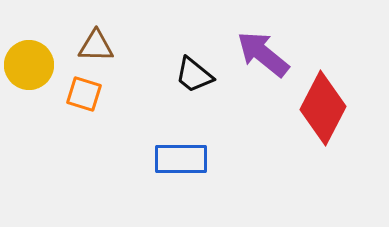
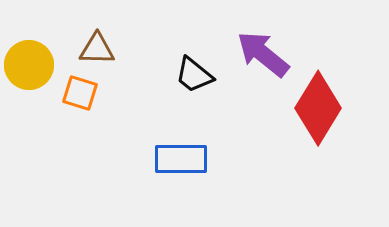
brown triangle: moved 1 px right, 3 px down
orange square: moved 4 px left, 1 px up
red diamond: moved 5 px left; rotated 4 degrees clockwise
